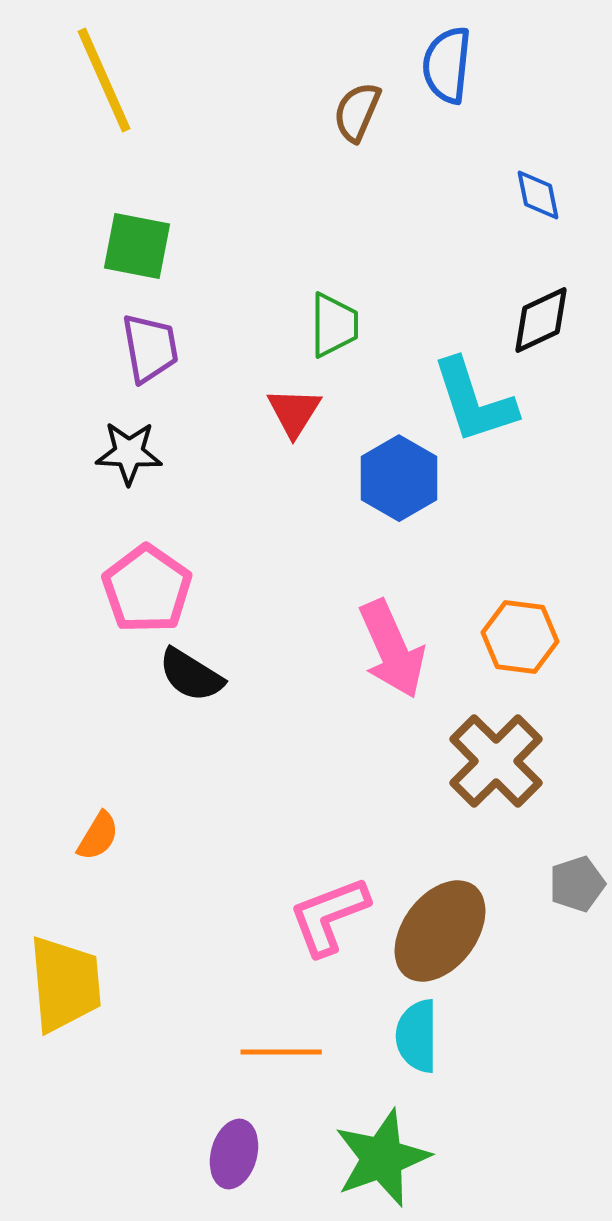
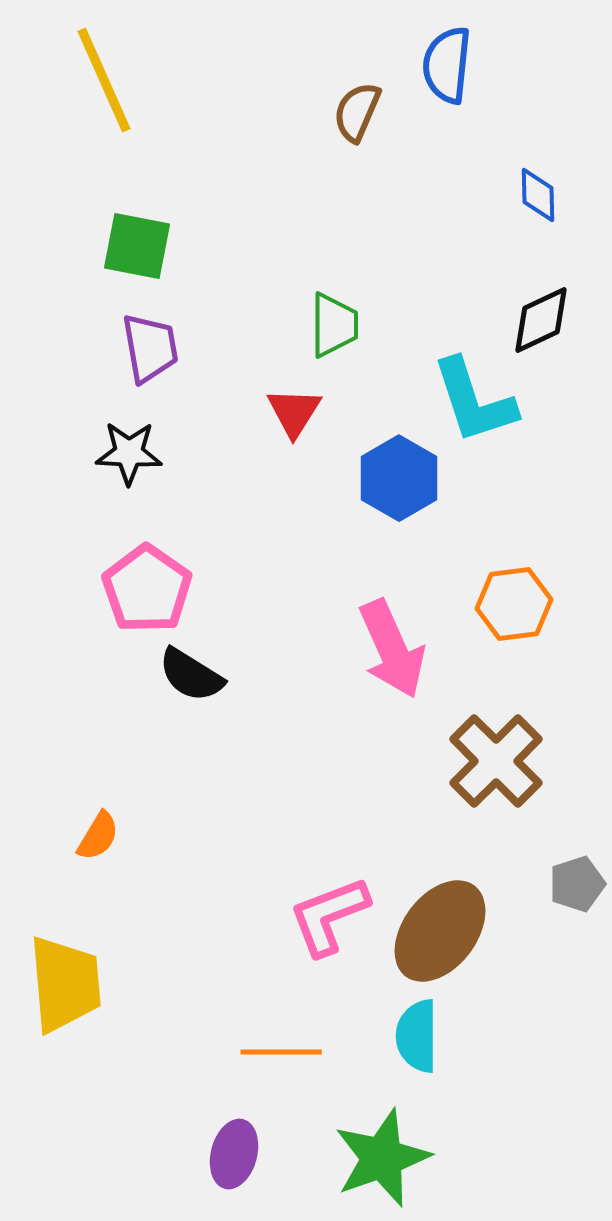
blue diamond: rotated 10 degrees clockwise
orange hexagon: moved 6 px left, 33 px up; rotated 14 degrees counterclockwise
